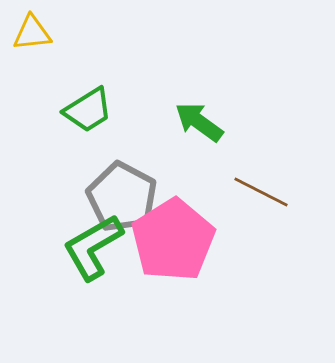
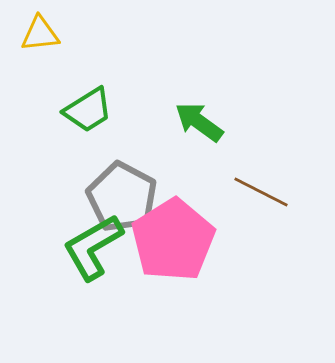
yellow triangle: moved 8 px right, 1 px down
